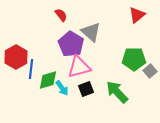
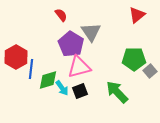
gray triangle: rotated 15 degrees clockwise
black square: moved 6 px left, 2 px down
